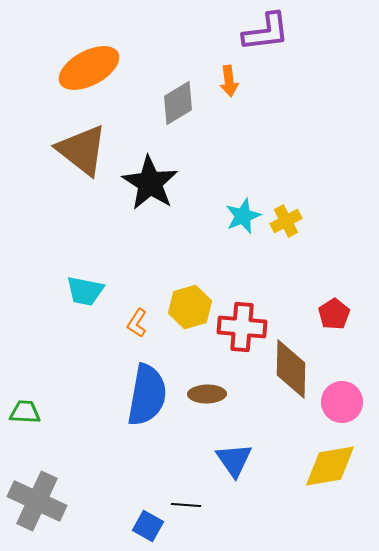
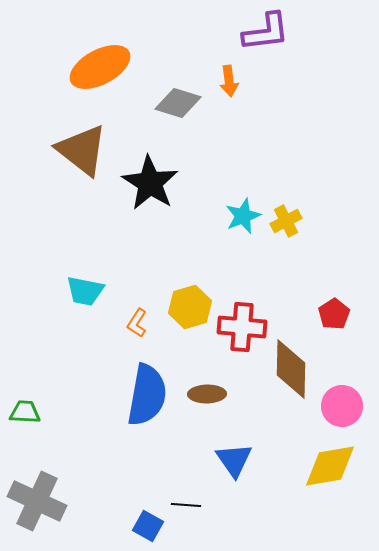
orange ellipse: moved 11 px right, 1 px up
gray diamond: rotated 48 degrees clockwise
pink circle: moved 4 px down
